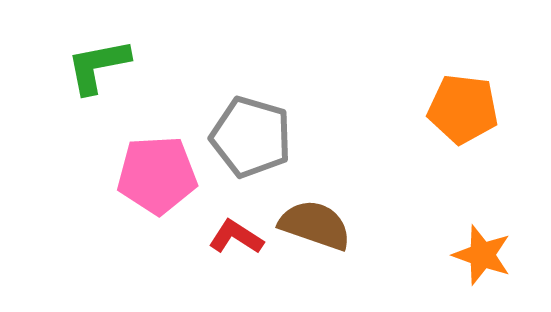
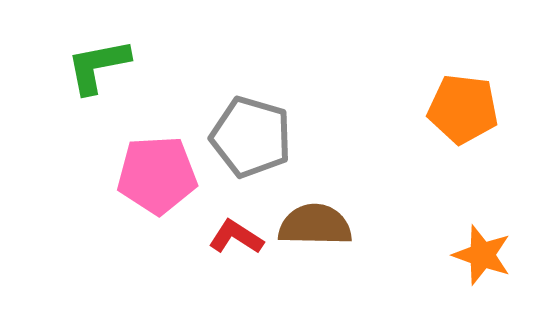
brown semicircle: rotated 18 degrees counterclockwise
